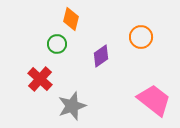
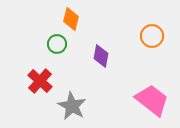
orange circle: moved 11 px right, 1 px up
purple diamond: rotated 45 degrees counterclockwise
red cross: moved 2 px down
pink trapezoid: moved 2 px left
gray star: rotated 24 degrees counterclockwise
